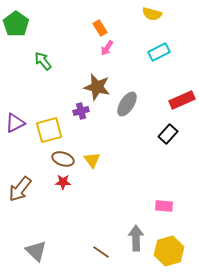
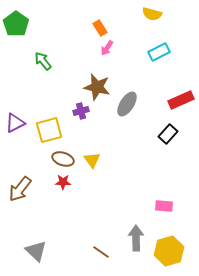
red rectangle: moved 1 px left
